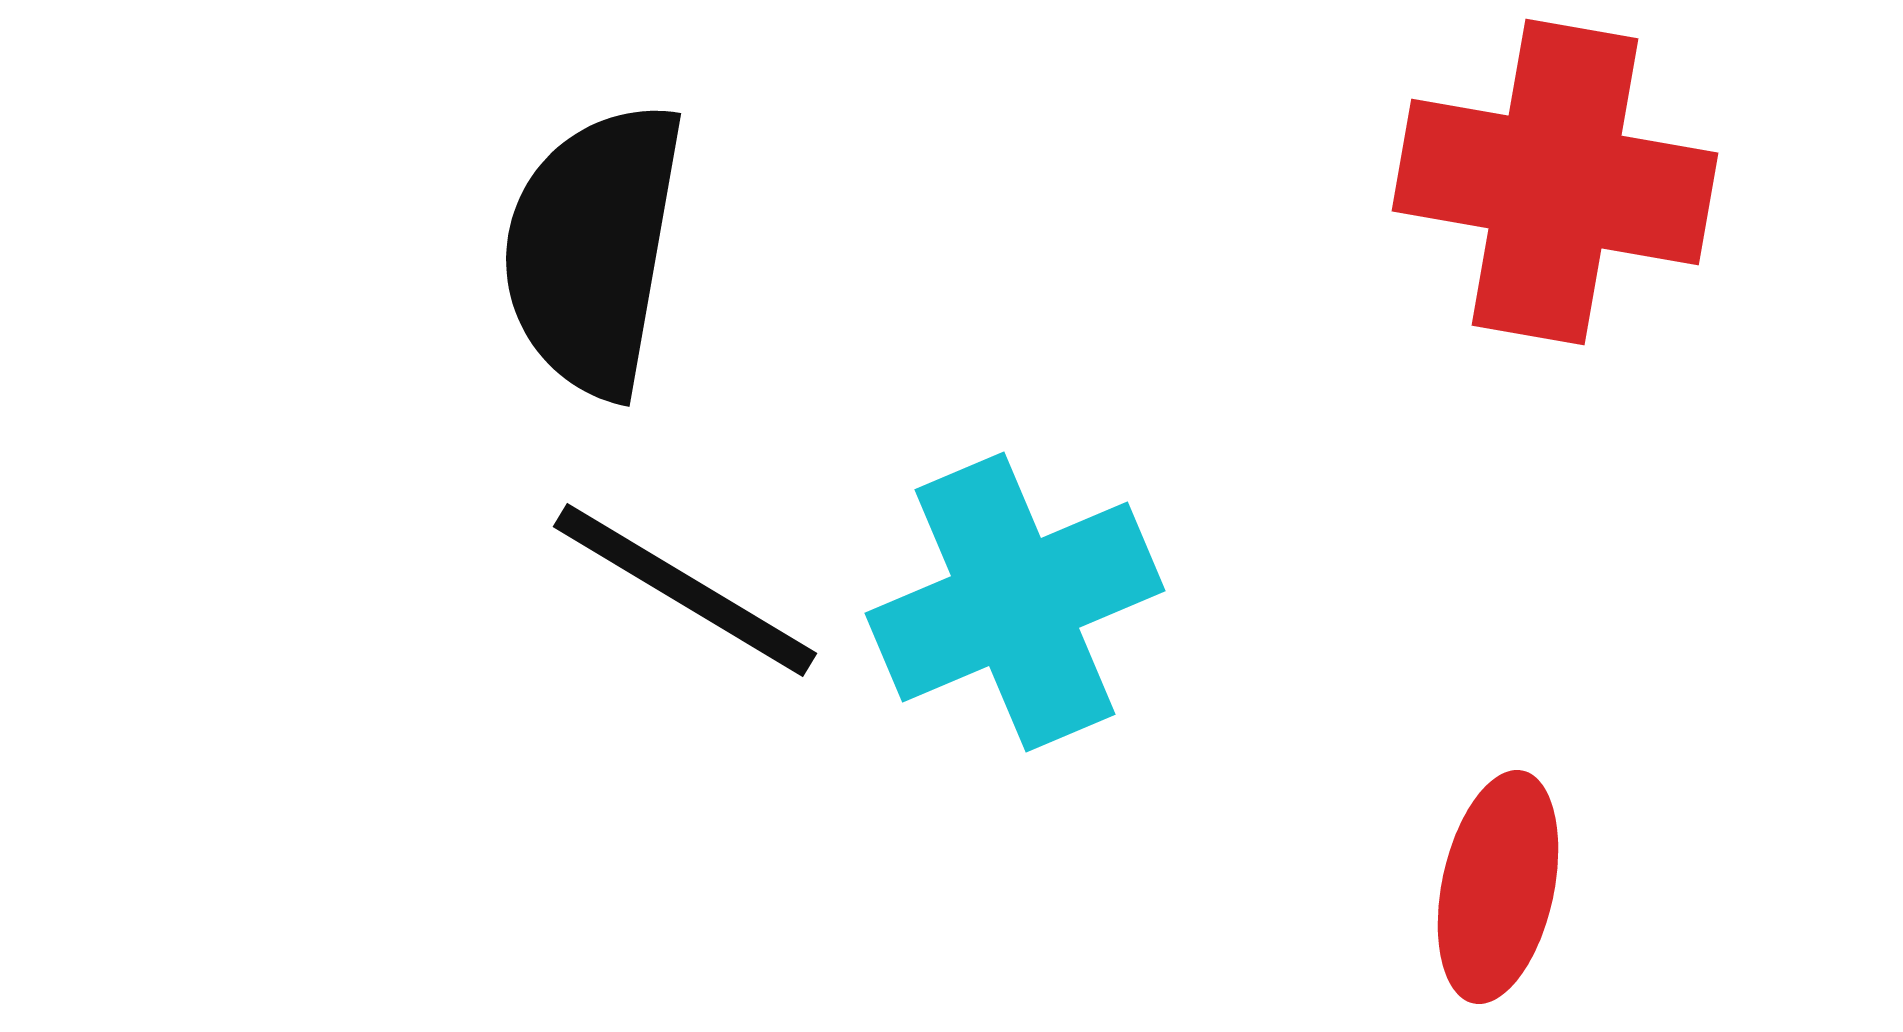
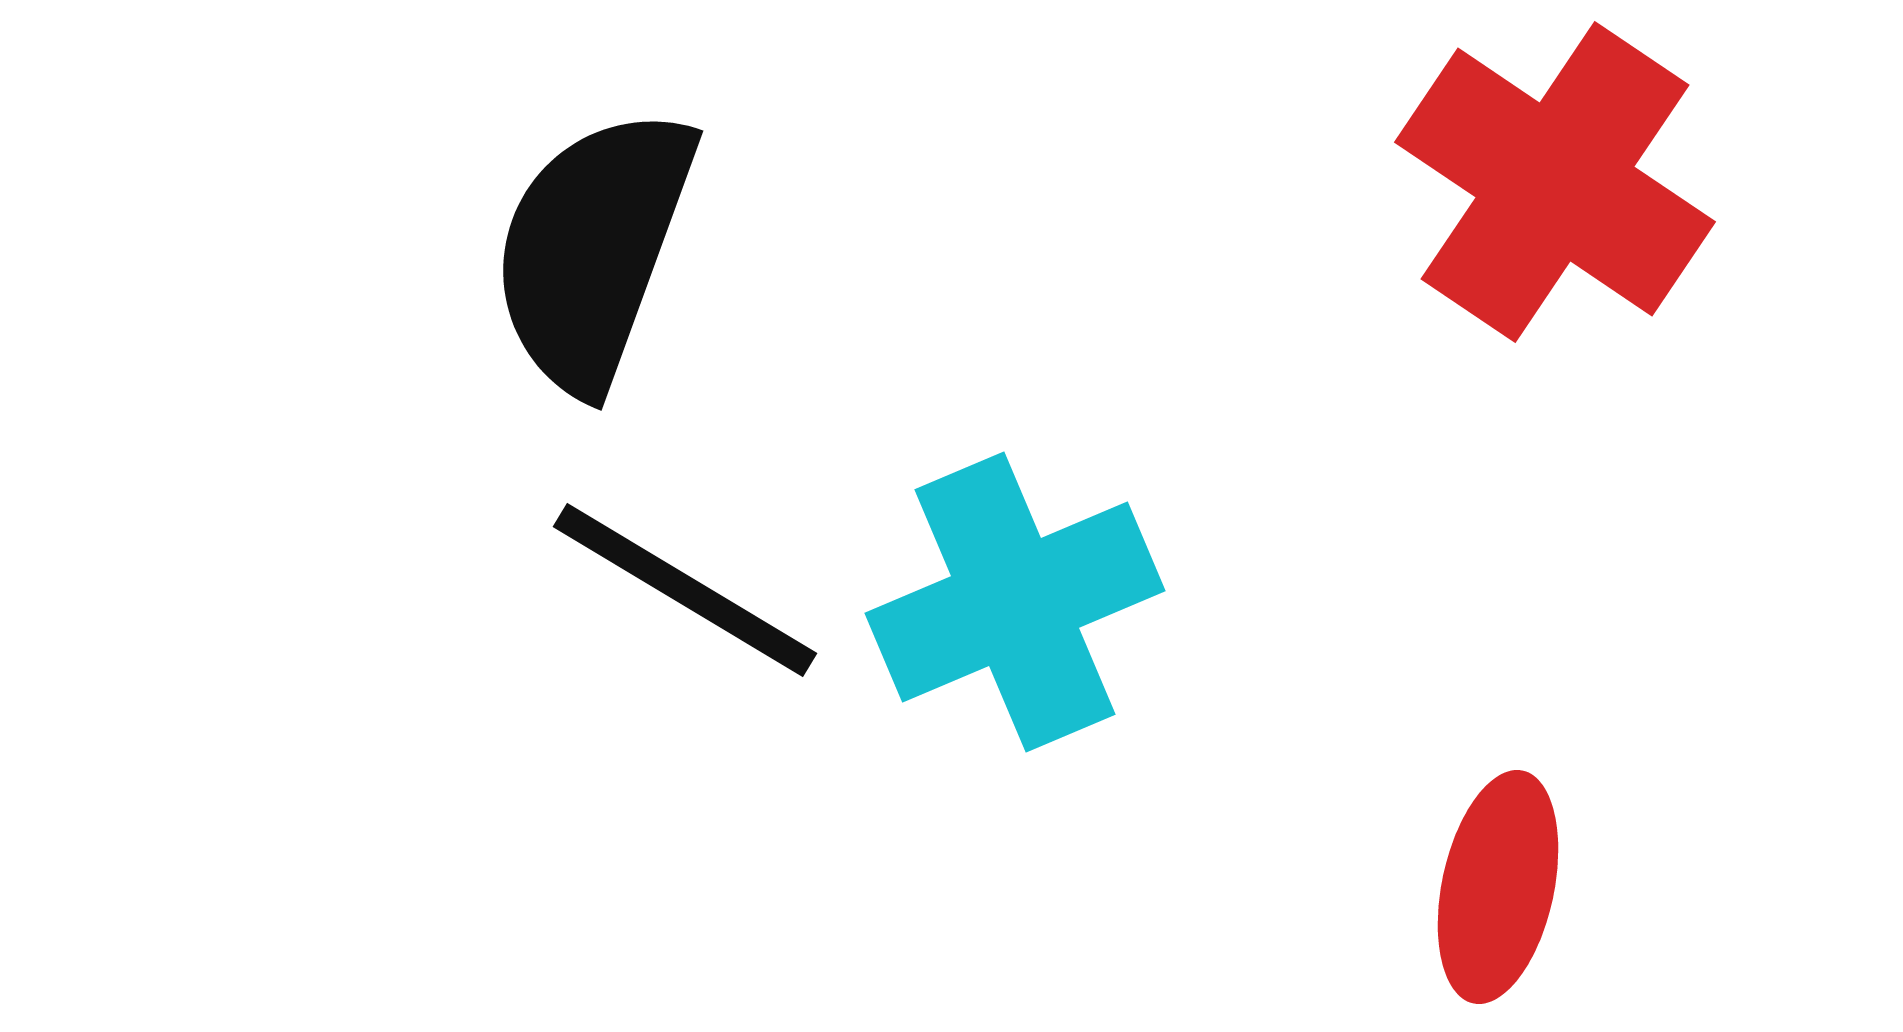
red cross: rotated 24 degrees clockwise
black semicircle: rotated 10 degrees clockwise
